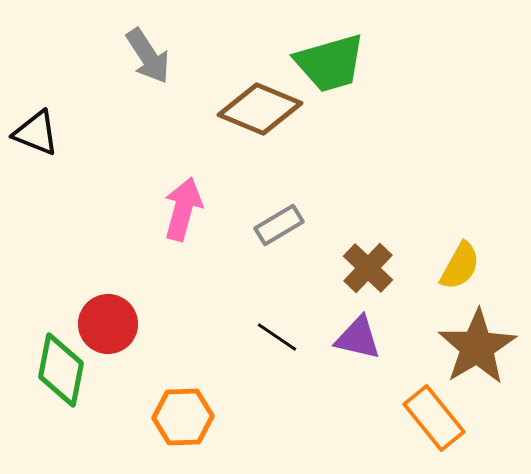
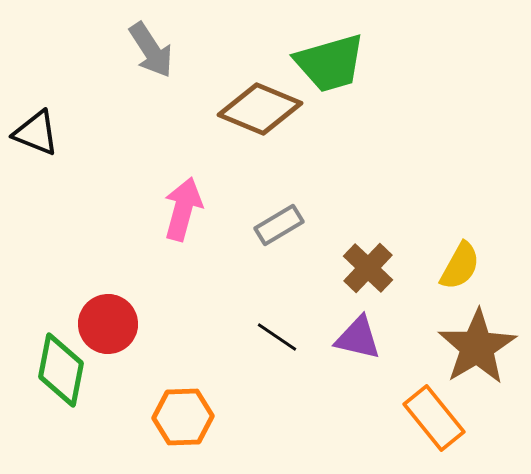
gray arrow: moved 3 px right, 6 px up
